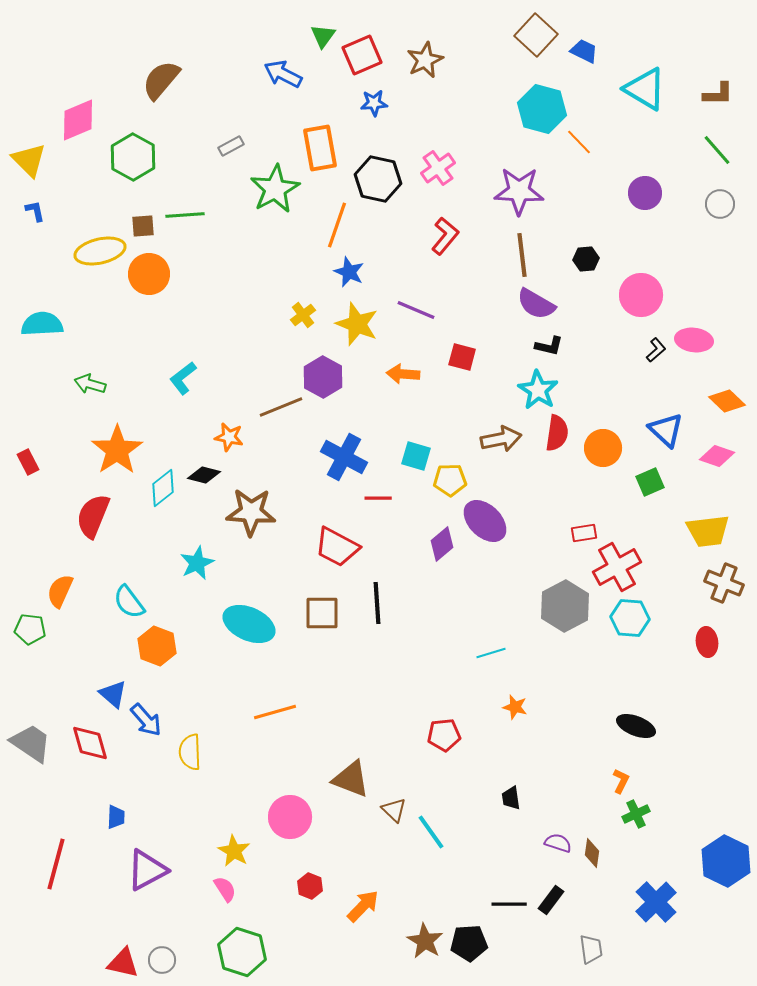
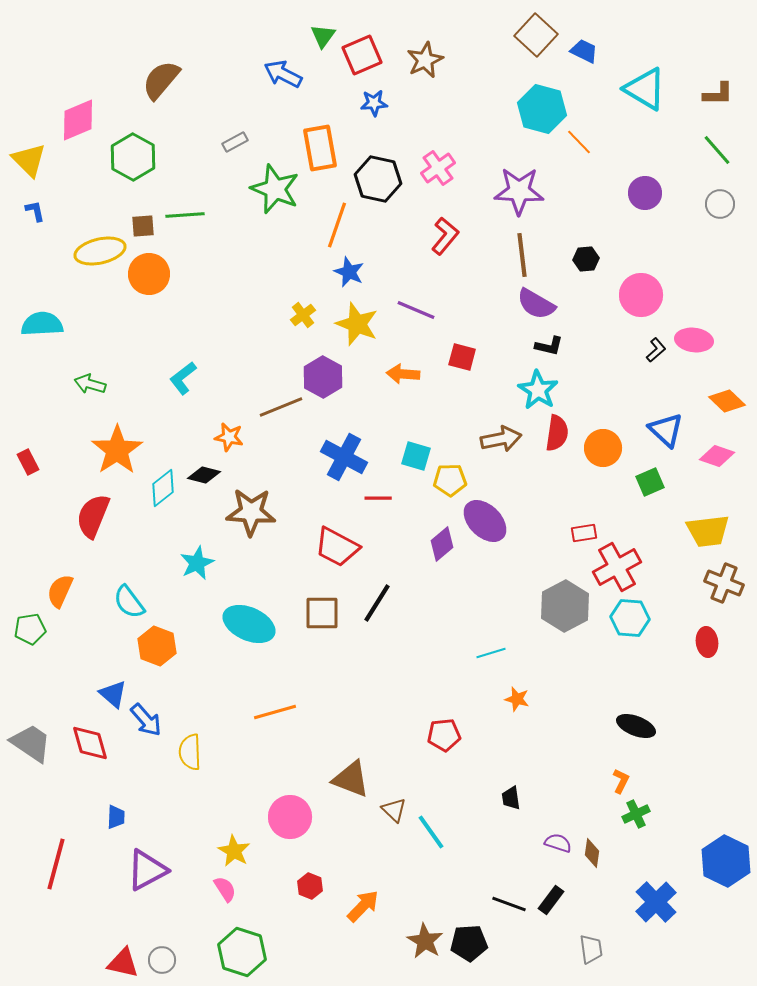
gray rectangle at (231, 146): moved 4 px right, 4 px up
green star at (275, 189): rotated 21 degrees counterclockwise
black line at (377, 603): rotated 36 degrees clockwise
green pentagon at (30, 629): rotated 16 degrees counterclockwise
orange star at (515, 707): moved 2 px right, 8 px up
black line at (509, 904): rotated 20 degrees clockwise
